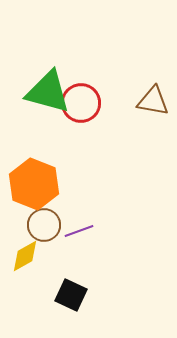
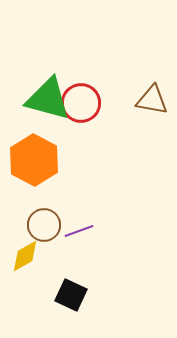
green triangle: moved 7 px down
brown triangle: moved 1 px left, 1 px up
orange hexagon: moved 24 px up; rotated 6 degrees clockwise
